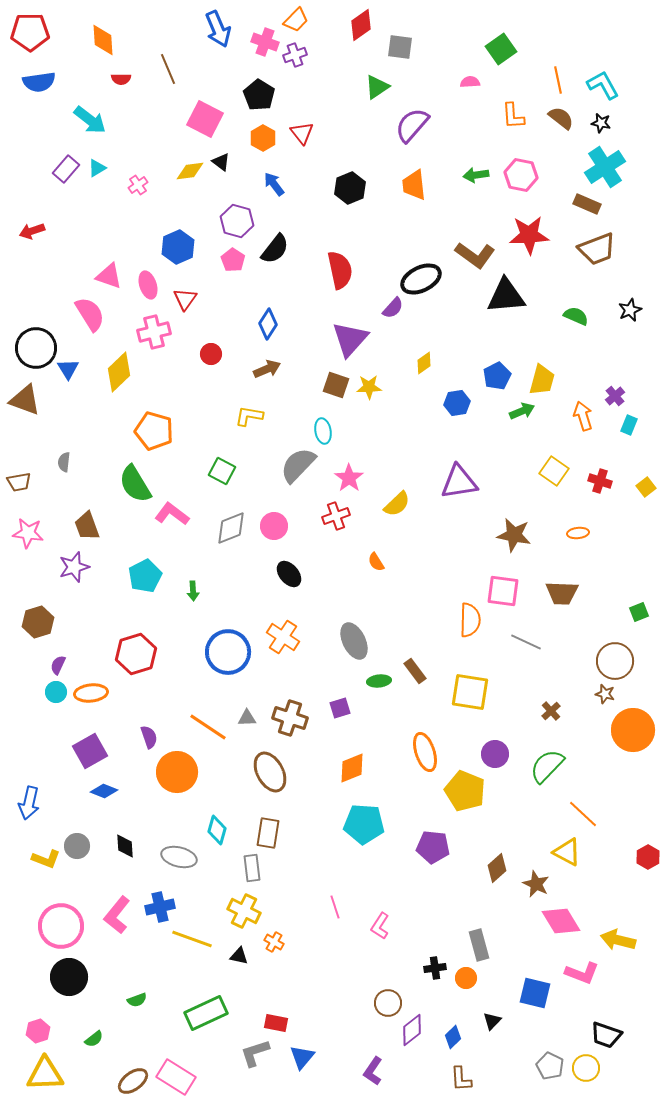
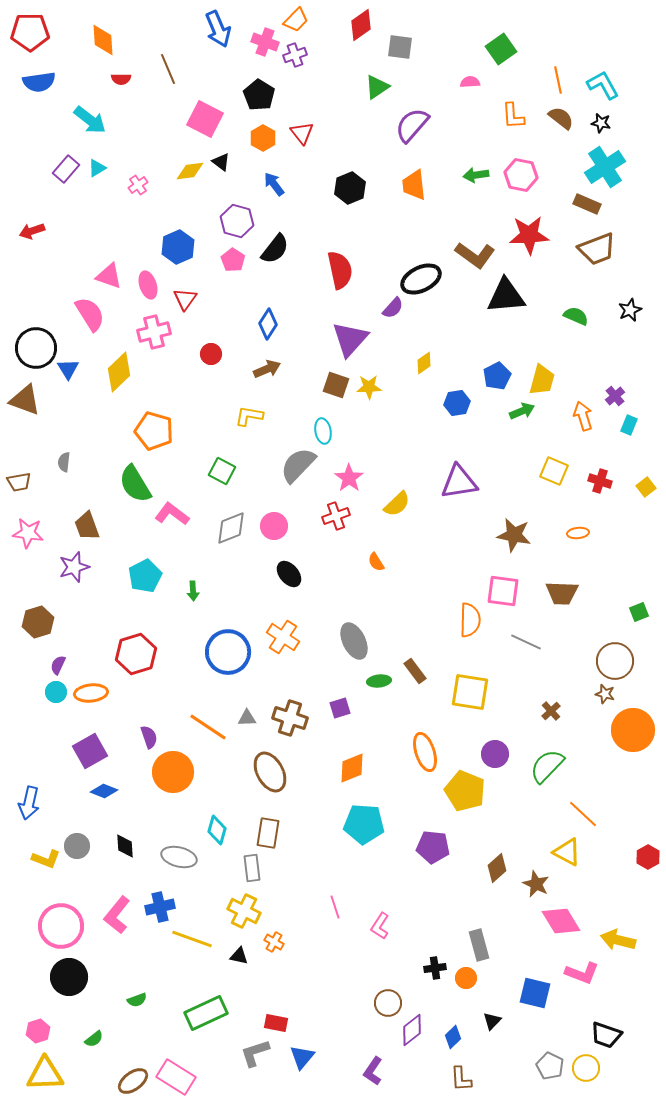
yellow square at (554, 471): rotated 12 degrees counterclockwise
orange circle at (177, 772): moved 4 px left
